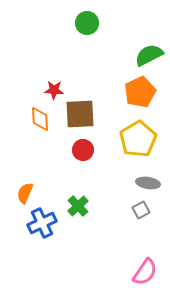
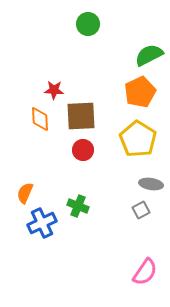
green circle: moved 1 px right, 1 px down
brown square: moved 1 px right, 2 px down
yellow pentagon: rotated 9 degrees counterclockwise
gray ellipse: moved 3 px right, 1 px down
green cross: rotated 25 degrees counterclockwise
